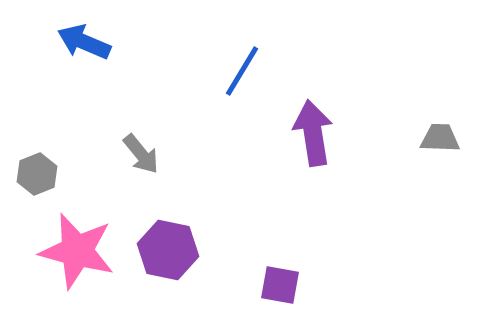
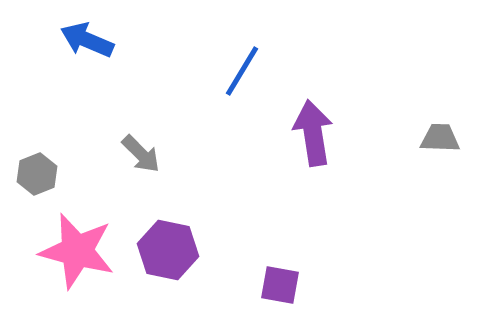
blue arrow: moved 3 px right, 2 px up
gray arrow: rotated 6 degrees counterclockwise
